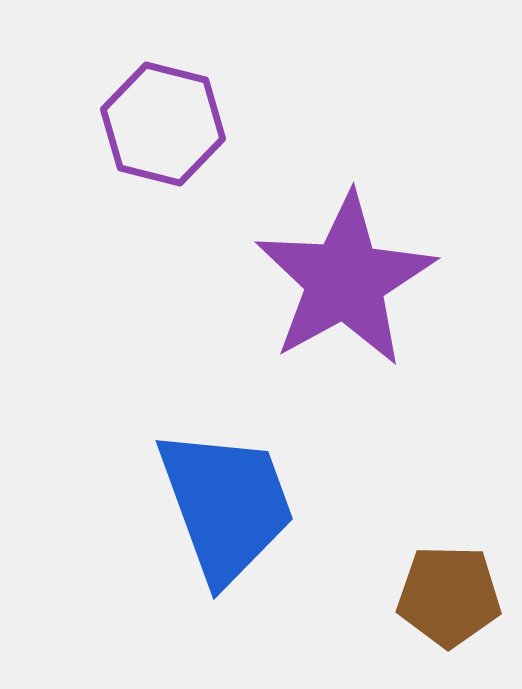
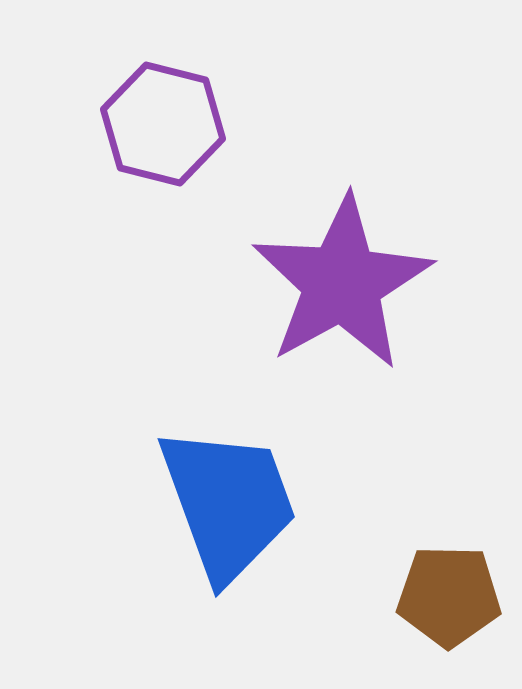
purple star: moved 3 px left, 3 px down
blue trapezoid: moved 2 px right, 2 px up
